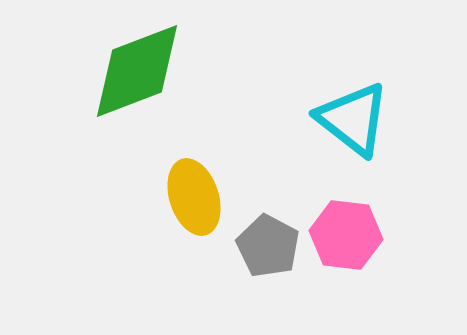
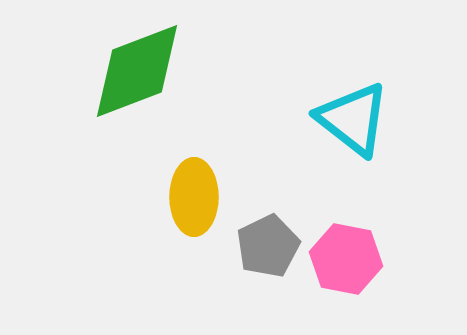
yellow ellipse: rotated 18 degrees clockwise
pink hexagon: moved 24 px down; rotated 4 degrees clockwise
gray pentagon: rotated 18 degrees clockwise
